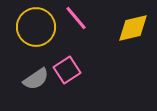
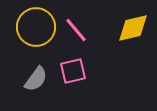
pink line: moved 12 px down
pink square: moved 6 px right, 1 px down; rotated 20 degrees clockwise
gray semicircle: rotated 20 degrees counterclockwise
